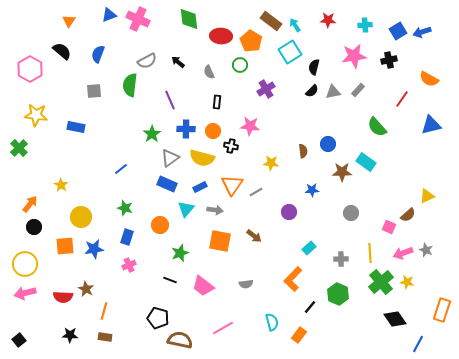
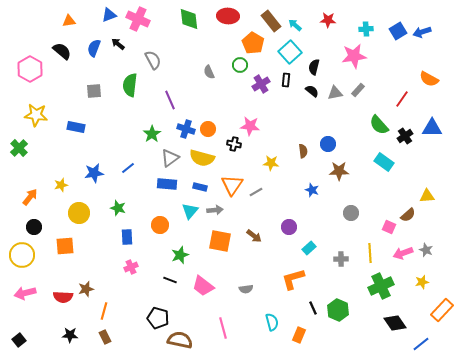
orange triangle at (69, 21): rotated 48 degrees clockwise
brown rectangle at (271, 21): rotated 15 degrees clockwise
cyan arrow at (295, 25): rotated 16 degrees counterclockwise
cyan cross at (365, 25): moved 1 px right, 4 px down
red ellipse at (221, 36): moved 7 px right, 20 px up
orange pentagon at (251, 41): moved 2 px right, 2 px down
cyan square at (290, 52): rotated 10 degrees counterclockwise
blue semicircle at (98, 54): moved 4 px left, 6 px up
black cross at (389, 60): moved 16 px right, 76 px down; rotated 21 degrees counterclockwise
gray semicircle at (147, 61): moved 6 px right, 1 px up; rotated 90 degrees counterclockwise
black arrow at (178, 62): moved 60 px left, 18 px up
purple cross at (266, 89): moved 5 px left, 5 px up
black semicircle at (312, 91): rotated 96 degrees counterclockwise
gray triangle at (333, 92): moved 2 px right, 1 px down
black rectangle at (217, 102): moved 69 px right, 22 px up
blue triangle at (431, 125): moved 1 px right, 3 px down; rotated 15 degrees clockwise
green semicircle at (377, 127): moved 2 px right, 2 px up
blue cross at (186, 129): rotated 18 degrees clockwise
orange circle at (213, 131): moved 5 px left, 2 px up
black cross at (231, 146): moved 3 px right, 2 px up
cyan rectangle at (366, 162): moved 18 px right
blue line at (121, 169): moved 7 px right, 1 px up
brown star at (342, 172): moved 3 px left, 1 px up
blue rectangle at (167, 184): rotated 18 degrees counterclockwise
yellow star at (61, 185): rotated 24 degrees clockwise
blue rectangle at (200, 187): rotated 40 degrees clockwise
blue star at (312, 190): rotated 24 degrees clockwise
yellow triangle at (427, 196): rotated 21 degrees clockwise
orange arrow at (30, 204): moved 7 px up
green star at (125, 208): moved 7 px left
cyan triangle at (186, 209): moved 4 px right, 2 px down
gray arrow at (215, 210): rotated 14 degrees counterclockwise
purple circle at (289, 212): moved 15 px down
yellow circle at (81, 217): moved 2 px left, 4 px up
blue rectangle at (127, 237): rotated 21 degrees counterclockwise
blue star at (94, 249): moved 76 px up
green star at (180, 253): moved 2 px down
yellow circle at (25, 264): moved 3 px left, 9 px up
pink cross at (129, 265): moved 2 px right, 2 px down
orange L-shape at (293, 279): rotated 30 degrees clockwise
green cross at (381, 282): moved 4 px down; rotated 15 degrees clockwise
yellow star at (407, 282): moved 15 px right; rotated 24 degrees counterclockwise
gray semicircle at (246, 284): moved 5 px down
brown star at (86, 289): rotated 28 degrees clockwise
green hexagon at (338, 294): moved 16 px down
black line at (310, 307): moved 3 px right, 1 px down; rotated 64 degrees counterclockwise
orange rectangle at (442, 310): rotated 25 degrees clockwise
black diamond at (395, 319): moved 4 px down
pink line at (223, 328): rotated 75 degrees counterclockwise
orange rectangle at (299, 335): rotated 14 degrees counterclockwise
brown rectangle at (105, 337): rotated 56 degrees clockwise
blue line at (418, 344): moved 3 px right; rotated 24 degrees clockwise
